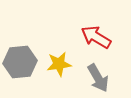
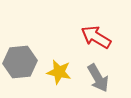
yellow star: moved 8 px down; rotated 20 degrees clockwise
